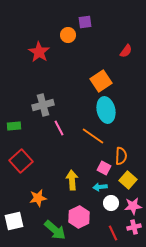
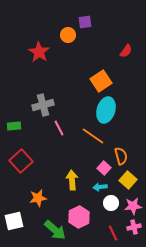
cyan ellipse: rotated 30 degrees clockwise
orange semicircle: rotated 18 degrees counterclockwise
pink square: rotated 16 degrees clockwise
